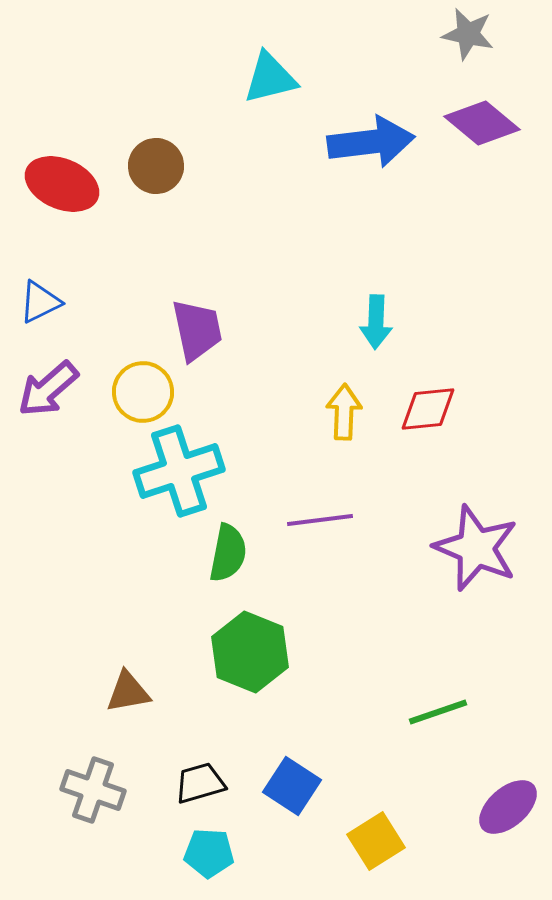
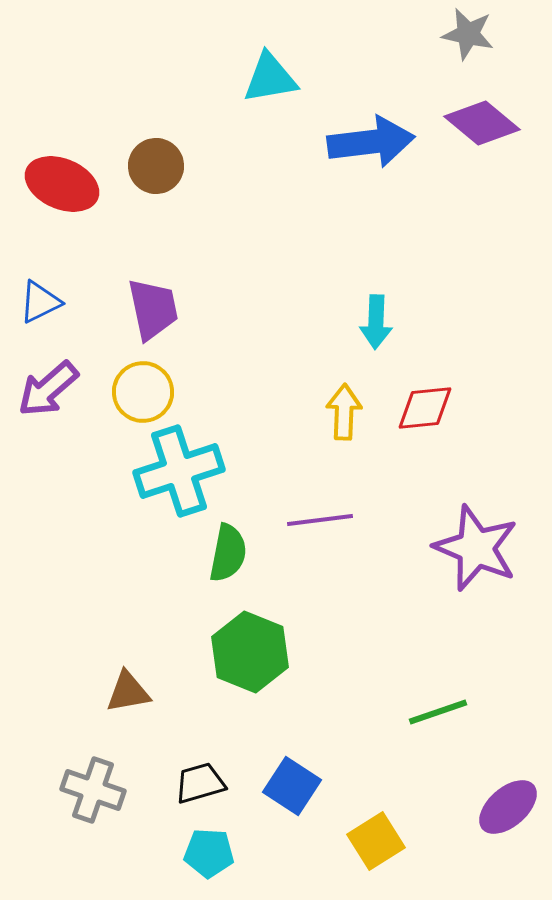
cyan triangle: rotated 4 degrees clockwise
purple trapezoid: moved 44 px left, 21 px up
red diamond: moved 3 px left, 1 px up
